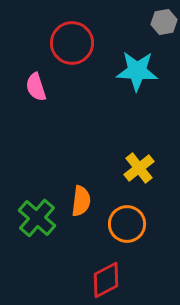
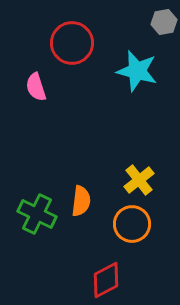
cyan star: rotated 12 degrees clockwise
yellow cross: moved 12 px down
green cross: moved 4 px up; rotated 15 degrees counterclockwise
orange circle: moved 5 px right
